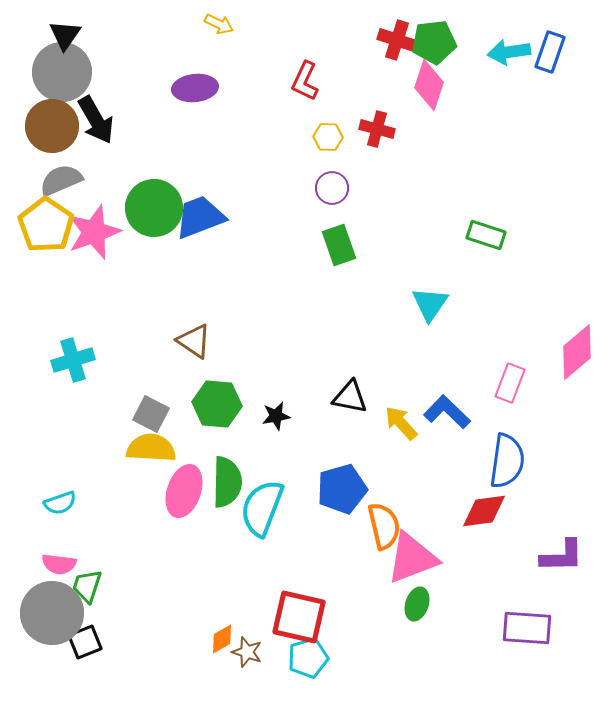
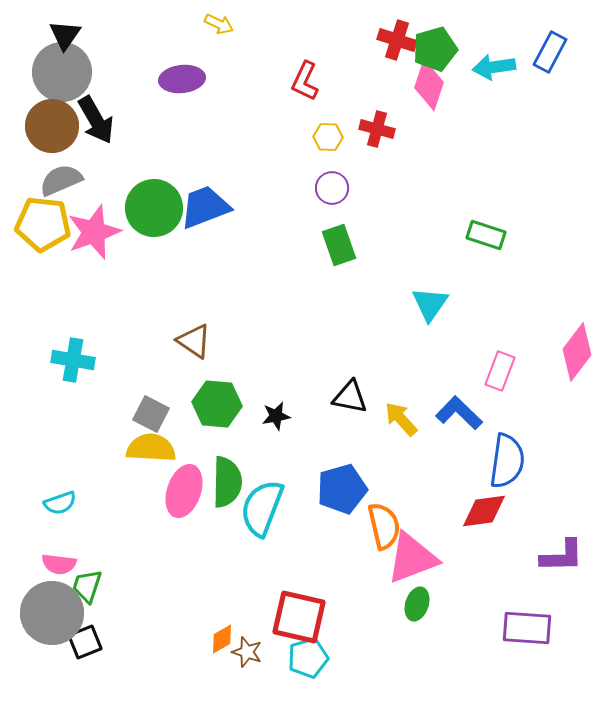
green pentagon at (434, 42): moved 1 px right, 7 px down; rotated 9 degrees counterclockwise
cyan arrow at (509, 52): moved 15 px left, 15 px down
blue rectangle at (550, 52): rotated 9 degrees clockwise
purple ellipse at (195, 88): moved 13 px left, 9 px up
blue trapezoid at (200, 217): moved 5 px right, 10 px up
yellow pentagon at (46, 225): moved 3 px left, 1 px up; rotated 28 degrees counterclockwise
pink diamond at (577, 352): rotated 12 degrees counterclockwise
cyan cross at (73, 360): rotated 27 degrees clockwise
pink rectangle at (510, 383): moved 10 px left, 12 px up
blue L-shape at (447, 412): moved 12 px right, 1 px down
yellow arrow at (401, 423): moved 4 px up
